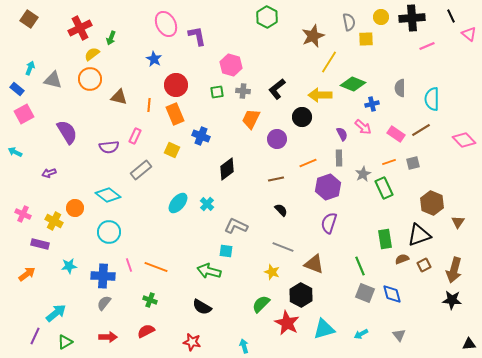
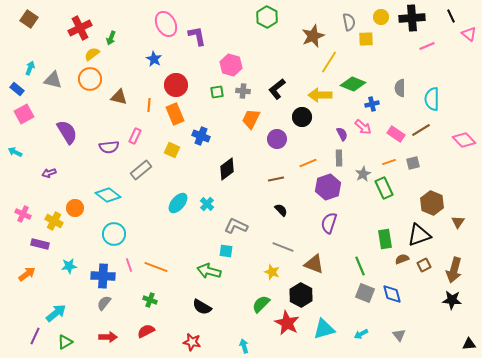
cyan circle at (109, 232): moved 5 px right, 2 px down
